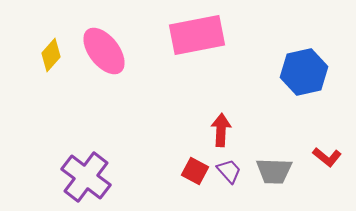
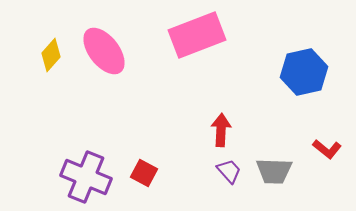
pink rectangle: rotated 10 degrees counterclockwise
red L-shape: moved 8 px up
red square: moved 51 px left, 2 px down
purple cross: rotated 15 degrees counterclockwise
